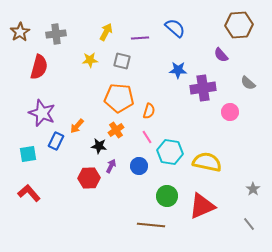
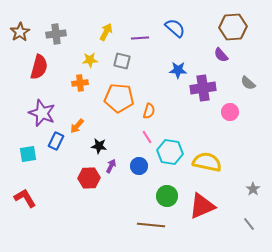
brown hexagon: moved 6 px left, 2 px down
orange cross: moved 36 px left, 47 px up; rotated 28 degrees clockwise
red L-shape: moved 4 px left, 5 px down; rotated 10 degrees clockwise
